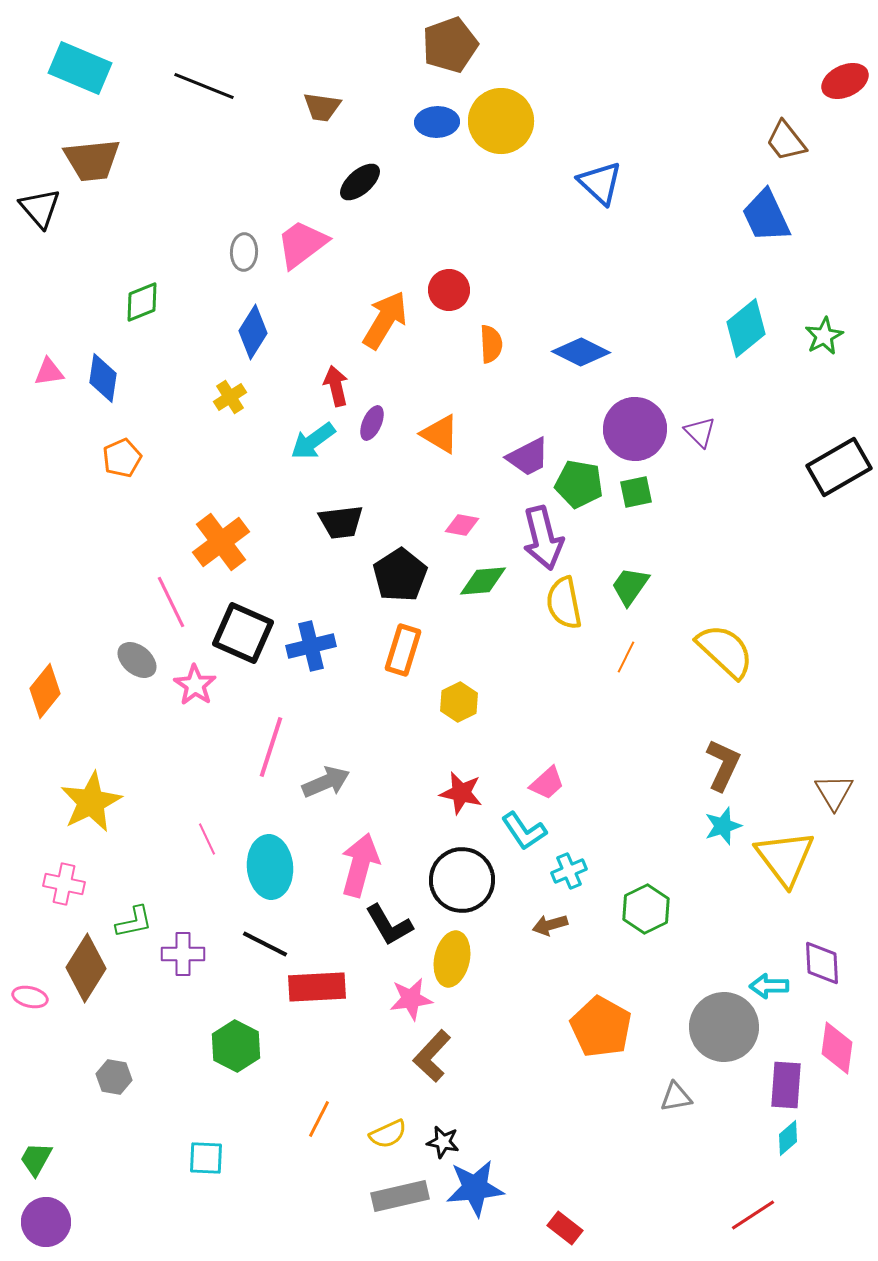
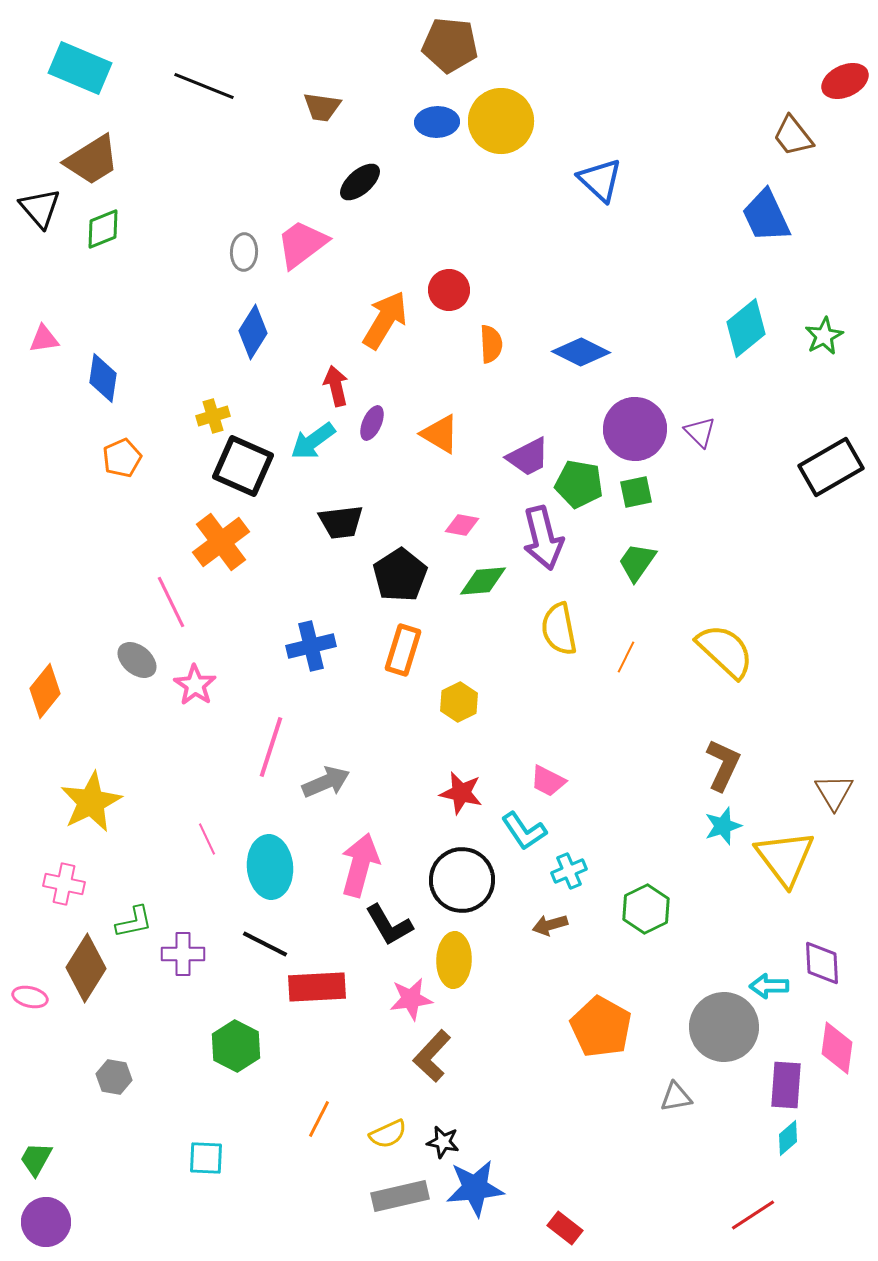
brown pentagon at (450, 45): rotated 26 degrees clockwise
brown trapezoid at (786, 141): moved 7 px right, 5 px up
brown trapezoid at (92, 160): rotated 26 degrees counterclockwise
blue triangle at (600, 183): moved 3 px up
green diamond at (142, 302): moved 39 px left, 73 px up
pink triangle at (49, 372): moved 5 px left, 33 px up
yellow cross at (230, 397): moved 17 px left, 19 px down; rotated 16 degrees clockwise
black rectangle at (839, 467): moved 8 px left
green trapezoid at (630, 586): moved 7 px right, 24 px up
yellow semicircle at (564, 603): moved 5 px left, 26 px down
black square at (243, 633): moved 167 px up
pink trapezoid at (547, 783): moved 1 px right, 2 px up; rotated 69 degrees clockwise
yellow ellipse at (452, 959): moved 2 px right, 1 px down; rotated 10 degrees counterclockwise
